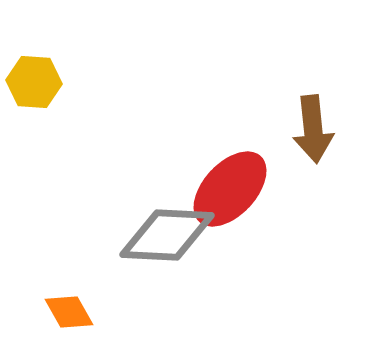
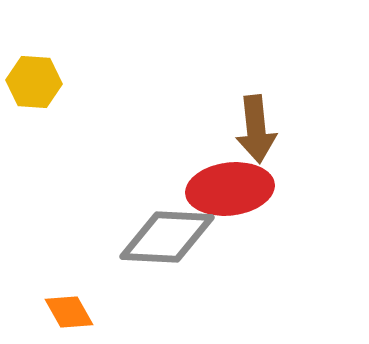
brown arrow: moved 57 px left
red ellipse: rotated 40 degrees clockwise
gray diamond: moved 2 px down
